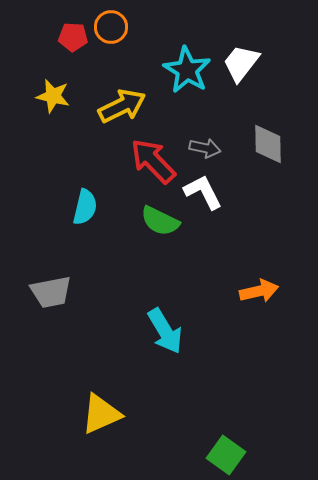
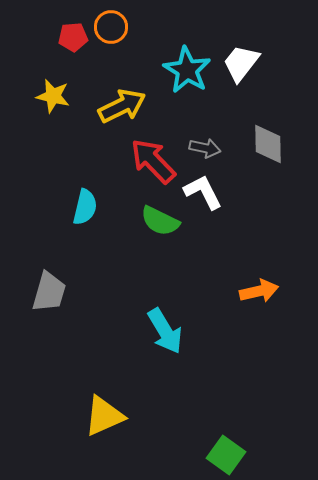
red pentagon: rotated 8 degrees counterclockwise
gray trapezoid: moved 2 px left; rotated 63 degrees counterclockwise
yellow triangle: moved 3 px right, 2 px down
